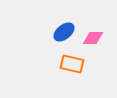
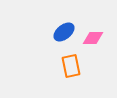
orange rectangle: moved 1 px left, 2 px down; rotated 65 degrees clockwise
